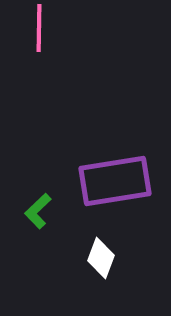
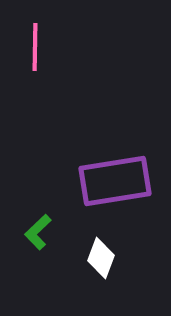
pink line: moved 4 px left, 19 px down
green L-shape: moved 21 px down
